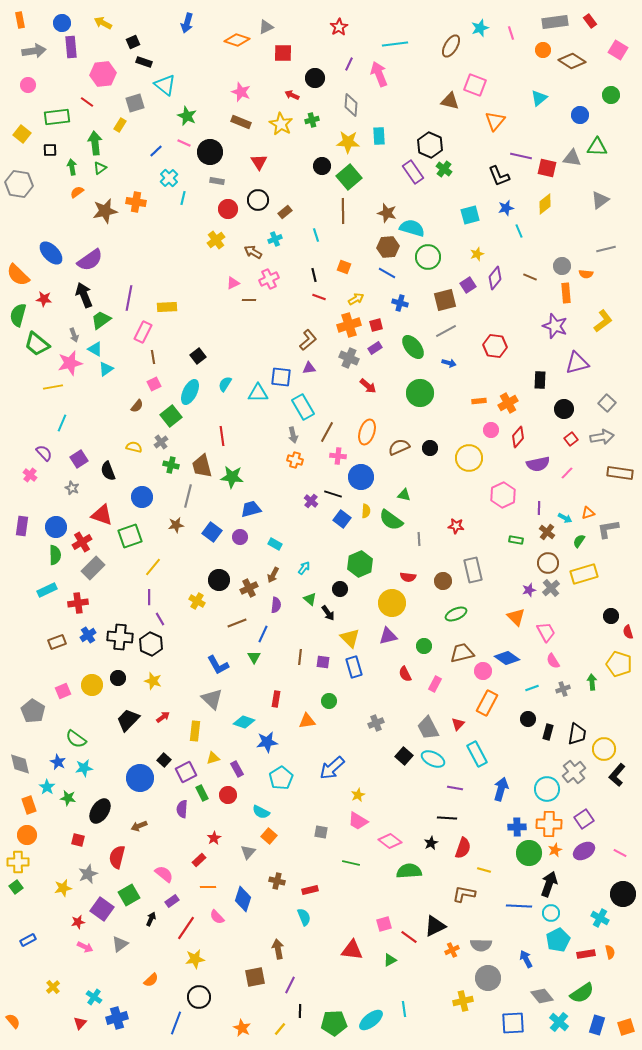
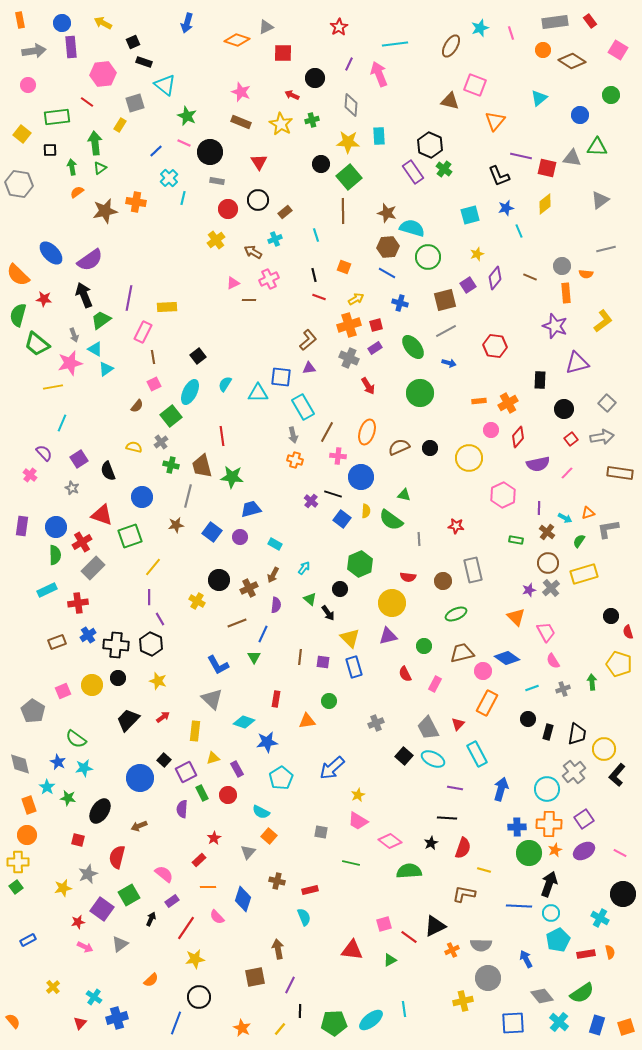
black circle at (322, 166): moved 1 px left, 2 px up
red arrow at (368, 386): rotated 18 degrees clockwise
black cross at (120, 637): moved 4 px left, 8 px down
yellow star at (153, 681): moved 5 px right
